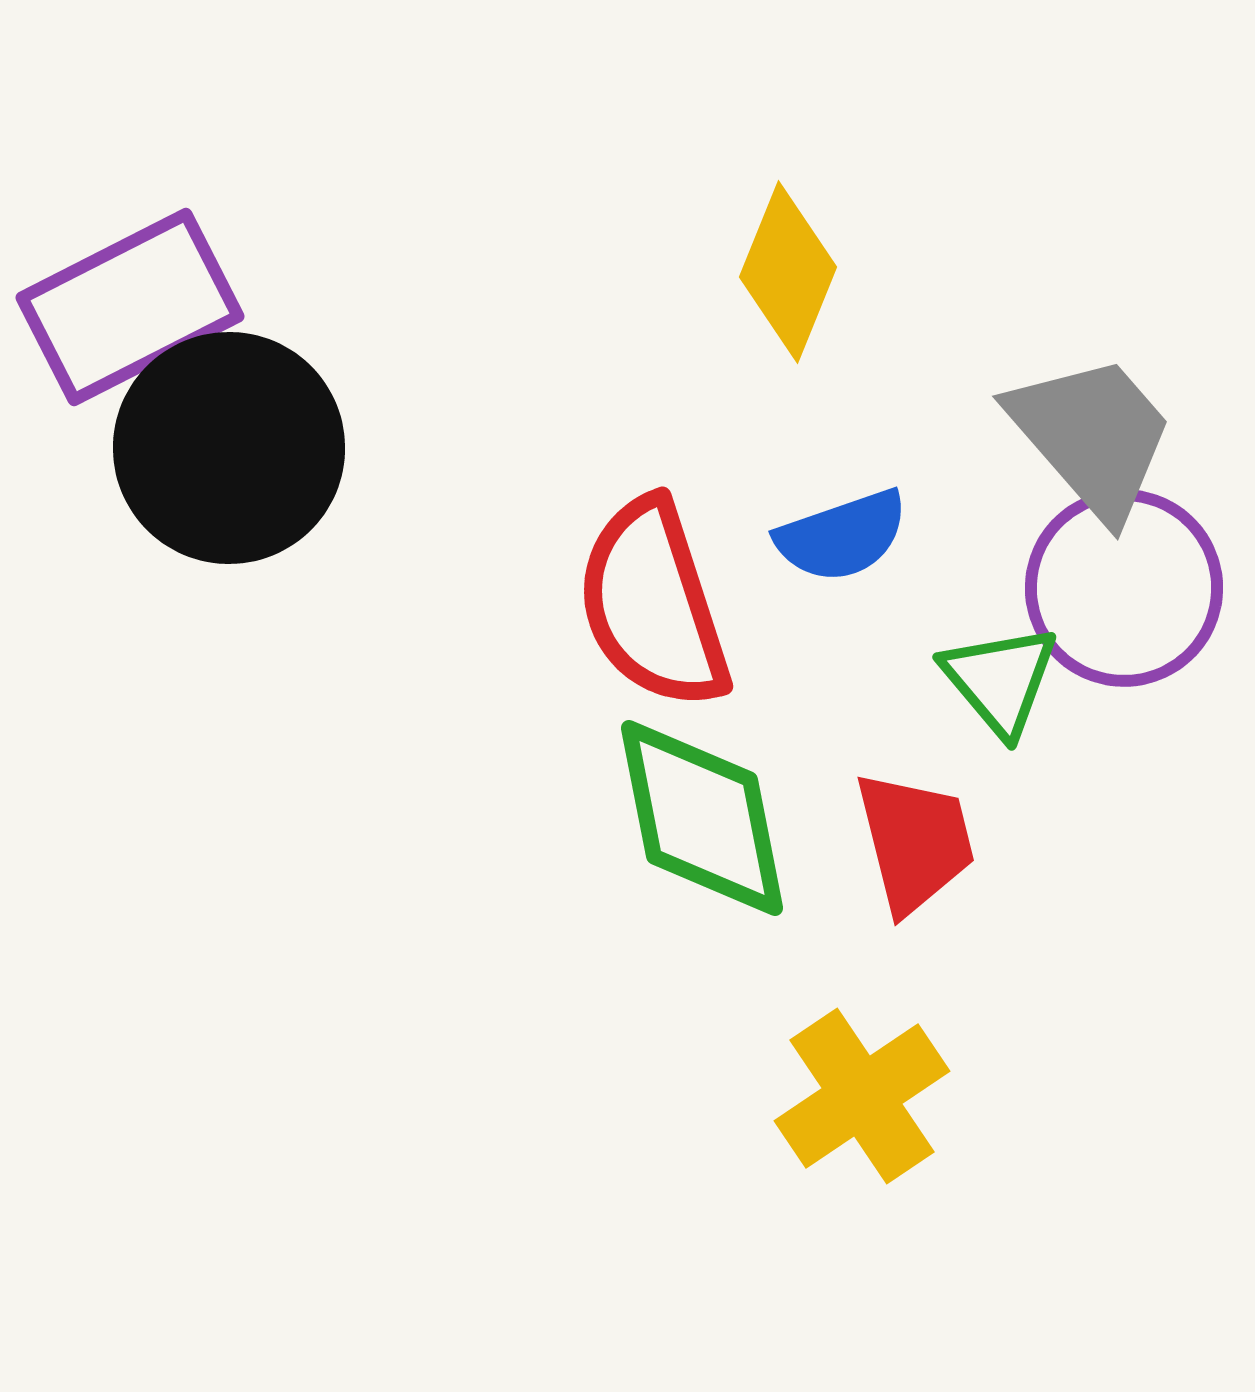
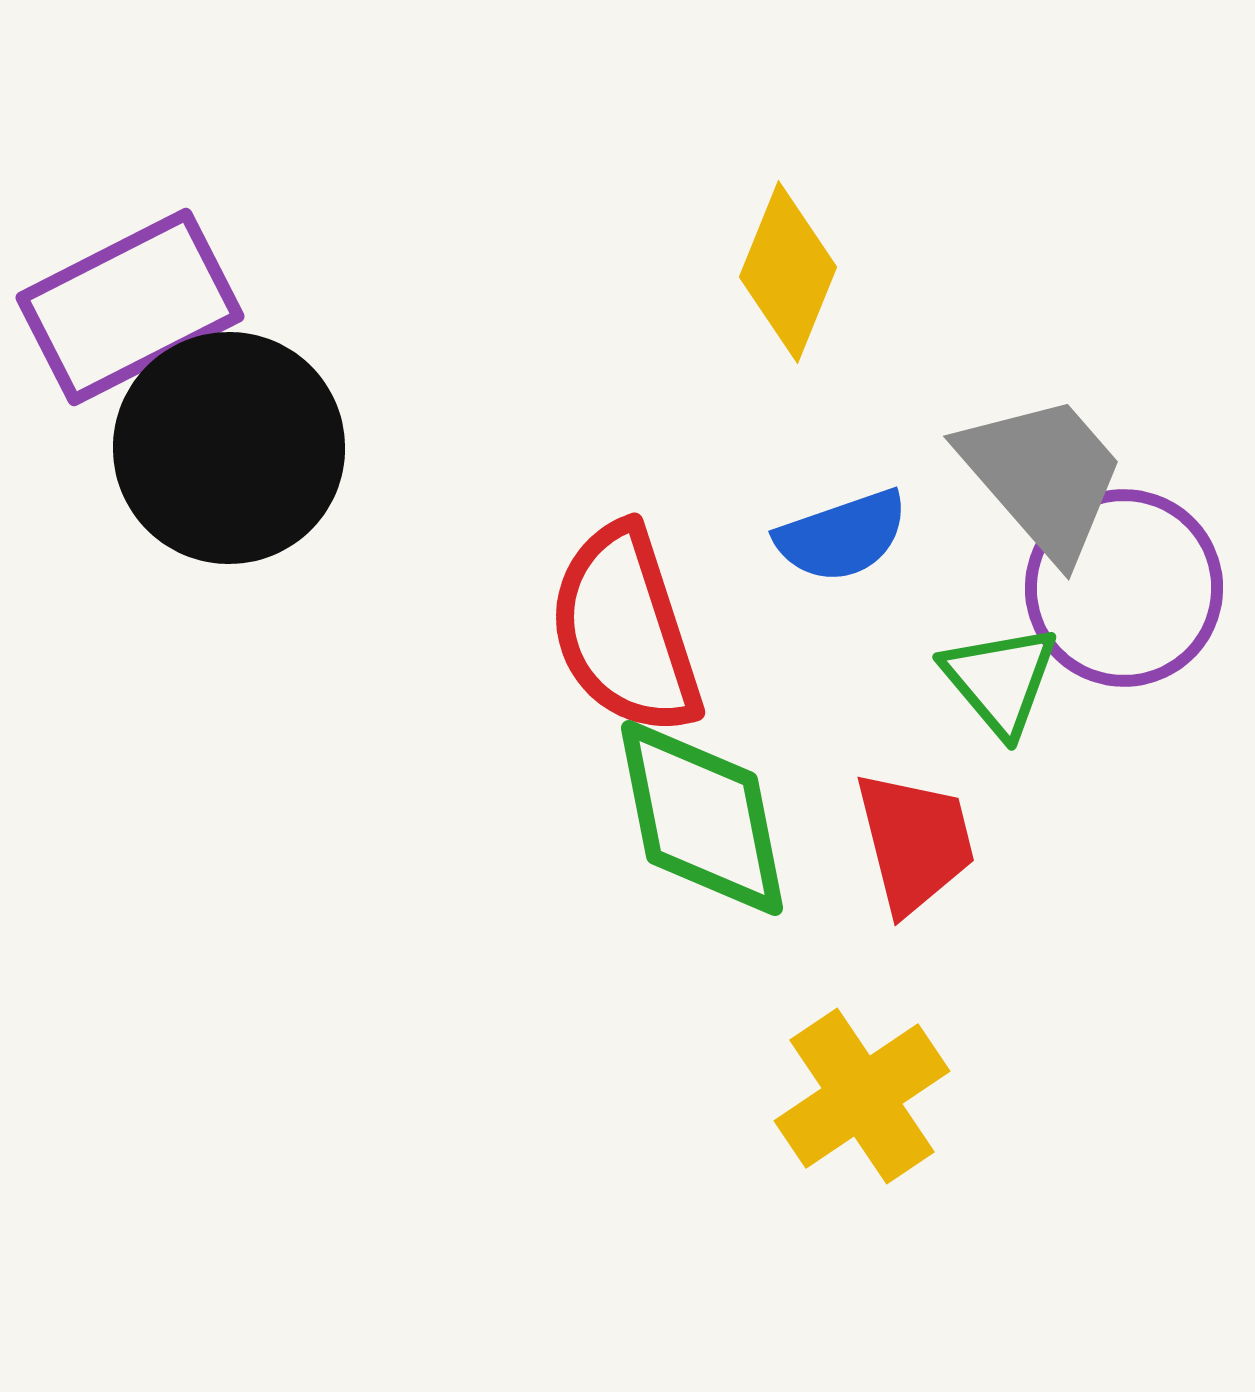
gray trapezoid: moved 49 px left, 40 px down
red semicircle: moved 28 px left, 26 px down
